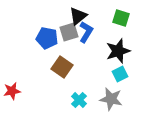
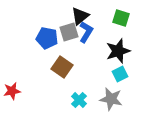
black triangle: moved 2 px right
